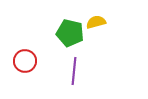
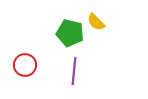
yellow semicircle: rotated 120 degrees counterclockwise
red circle: moved 4 px down
